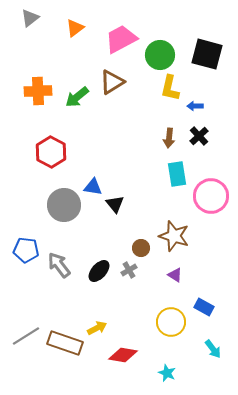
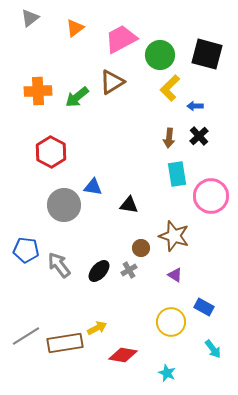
yellow L-shape: rotated 32 degrees clockwise
black triangle: moved 14 px right, 1 px down; rotated 42 degrees counterclockwise
brown rectangle: rotated 28 degrees counterclockwise
